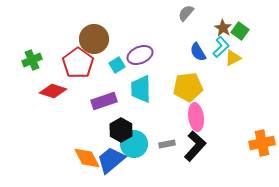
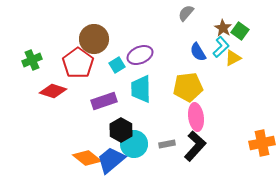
orange diamond: rotated 24 degrees counterclockwise
